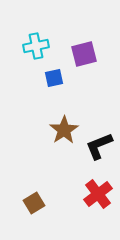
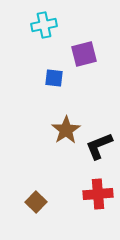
cyan cross: moved 8 px right, 21 px up
blue square: rotated 18 degrees clockwise
brown star: moved 2 px right
red cross: rotated 32 degrees clockwise
brown square: moved 2 px right, 1 px up; rotated 15 degrees counterclockwise
